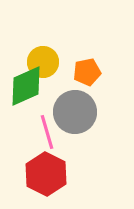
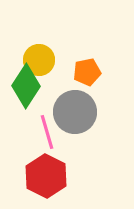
yellow circle: moved 4 px left, 2 px up
green diamond: rotated 33 degrees counterclockwise
red hexagon: moved 2 px down
